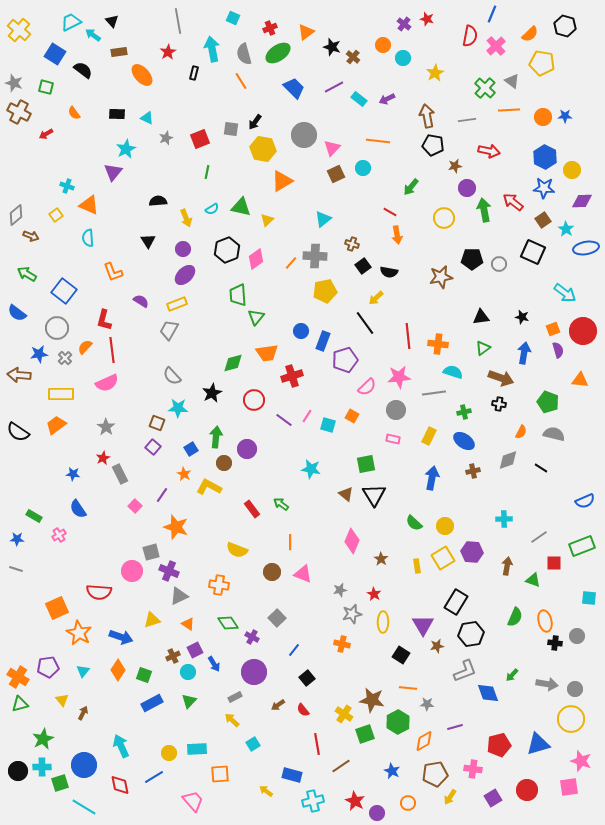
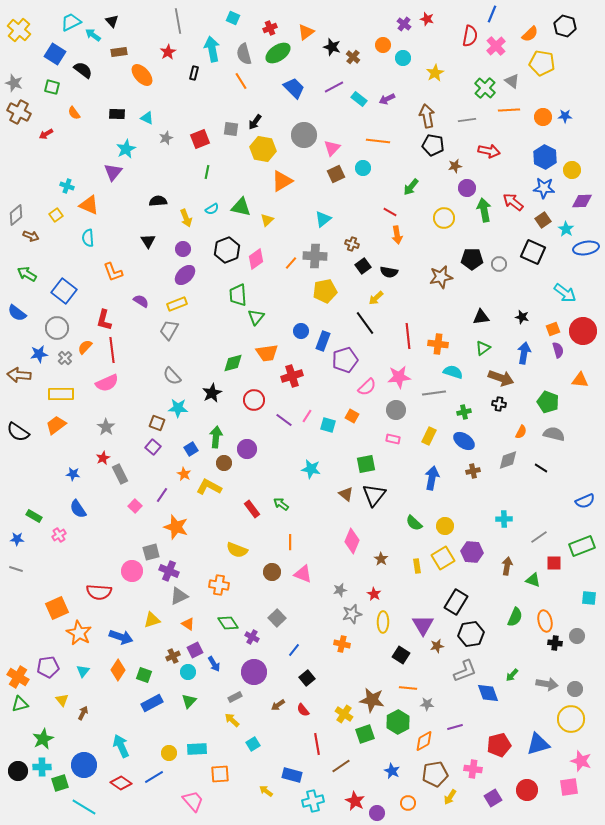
green square at (46, 87): moved 6 px right
black triangle at (374, 495): rotated 10 degrees clockwise
red diamond at (120, 785): moved 1 px right, 2 px up; rotated 45 degrees counterclockwise
